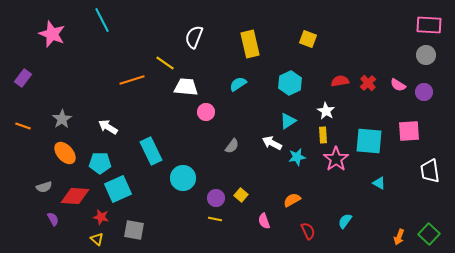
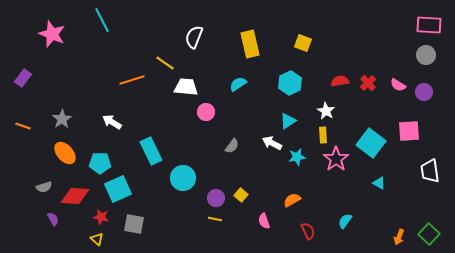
yellow square at (308, 39): moved 5 px left, 4 px down
white arrow at (108, 127): moved 4 px right, 5 px up
cyan square at (369, 141): moved 2 px right, 2 px down; rotated 32 degrees clockwise
gray square at (134, 230): moved 6 px up
